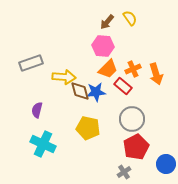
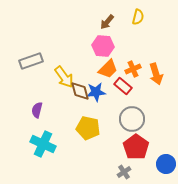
yellow semicircle: moved 8 px right, 1 px up; rotated 49 degrees clockwise
gray rectangle: moved 2 px up
yellow arrow: rotated 50 degrees clockwise
red pentagon: rotated 10 degrees counterclockwise
